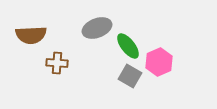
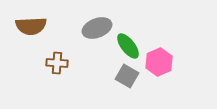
brown semicircle: moved 9 px up
gray square: moved 3 px left
